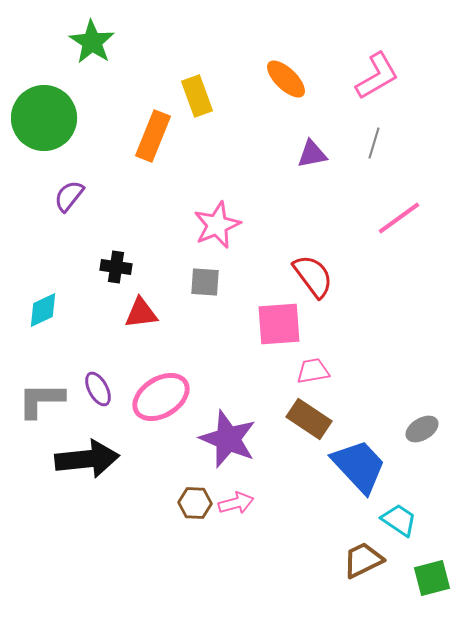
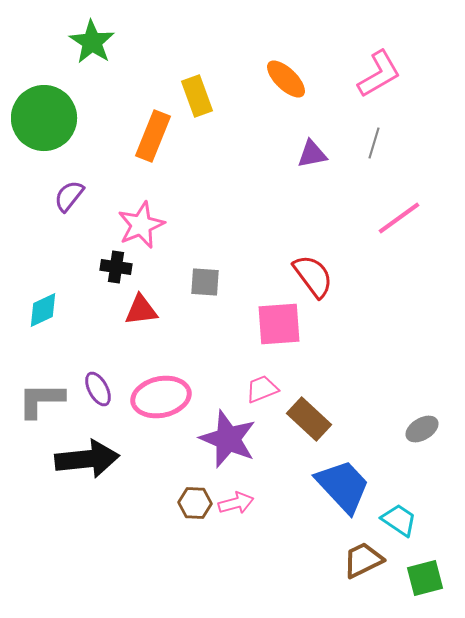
pink L-shape: moved 2 px right, 2 px up
pink star: moved 76 px left
red triangle: moved 3 px up
pink trapezoid: moved 51 px left, 18 px down; rotated 12 degrees counterclockwise
pink ellipse: rotated 20 degrees clockwise
brown rectangle: rotated 9 degrees clockwise
blue trapezoid: moved 16 px left, 20 px down
green square: moved 7 px left
